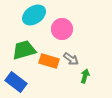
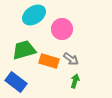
green arrow: moved 10 px left, 5 px down
